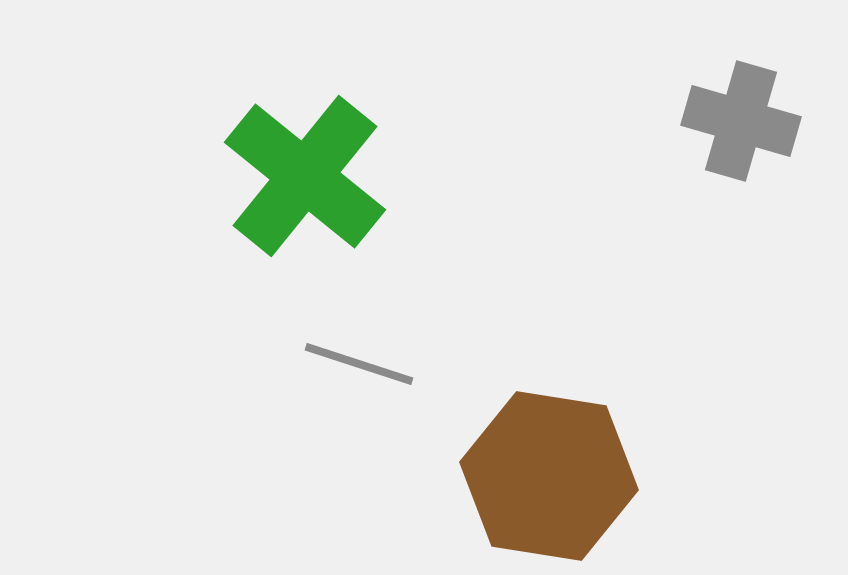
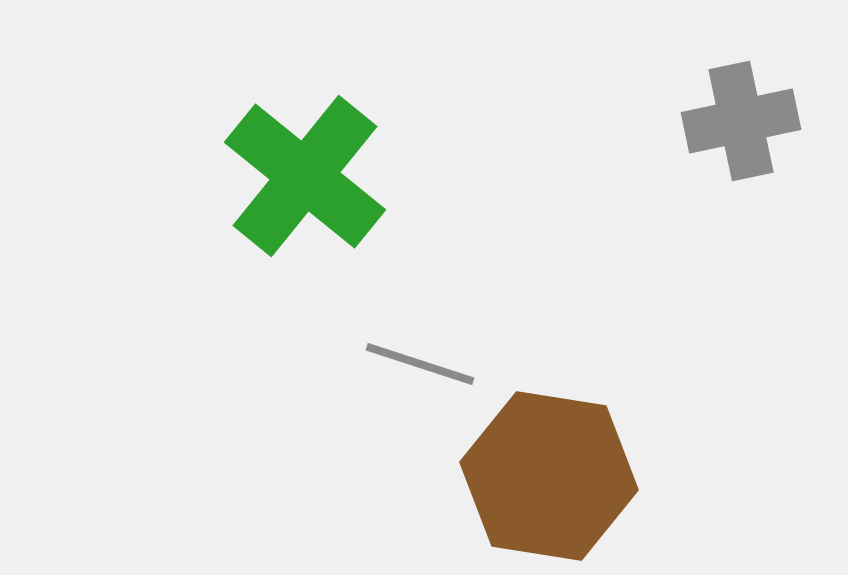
gray cross: rotated 28 degrees counterclockwise
gray line: moved 61 px right
